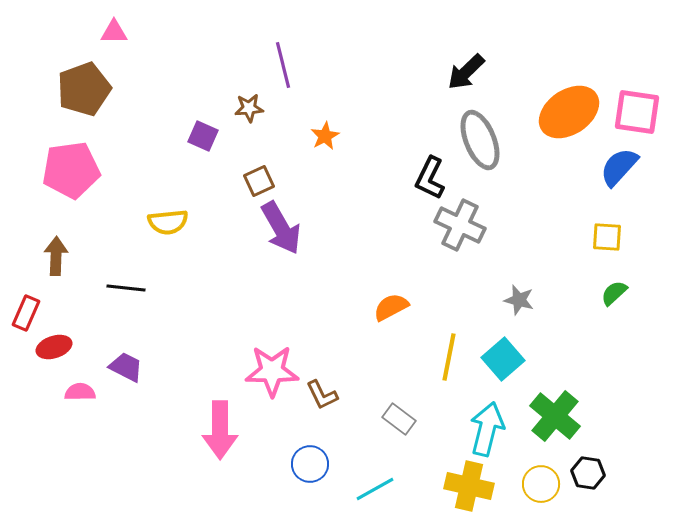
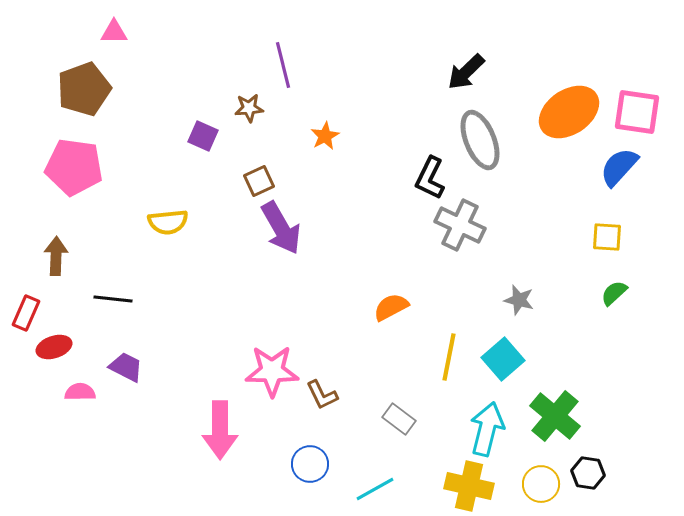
pink pentagon: moved 3 px right, 3 px up; rotated 16 degrees clockwise
black line: moved 13 px left, 11 px down
